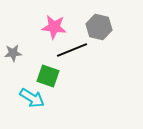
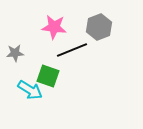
gray hexagon: rotated 25 degrees clockwise
gray star: moved 2 px right
cyan arrow: moved 2 px left, 8 px up
